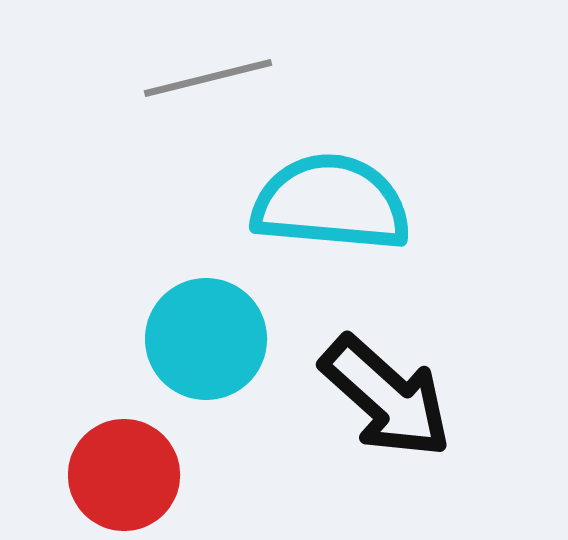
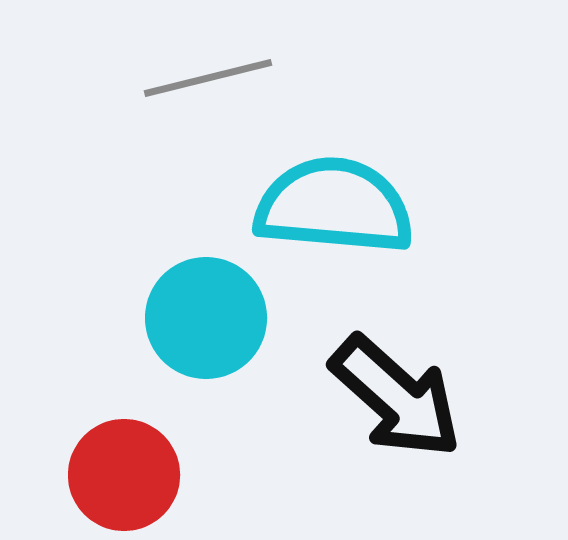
cyan semicircle: moved 3 px right, 3 px down
cyan circle: moved 21 px up
black arrow: moved 10 px right
